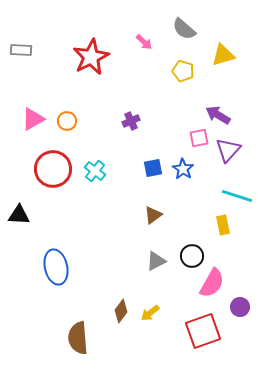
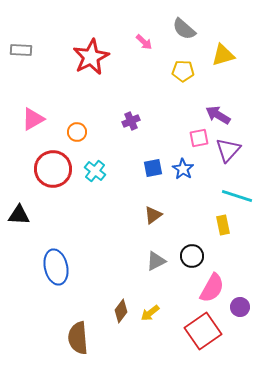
yellow pentagon: rotated 15 degrees counterclockwise
orange circle: moved 10 px right, 11 px down
pink semicircle: moved 5 px down
red square: rotated 15 degrees counterclockwise
